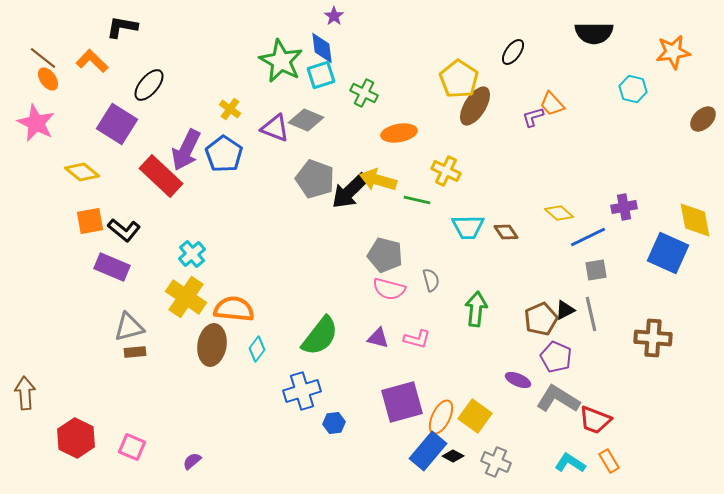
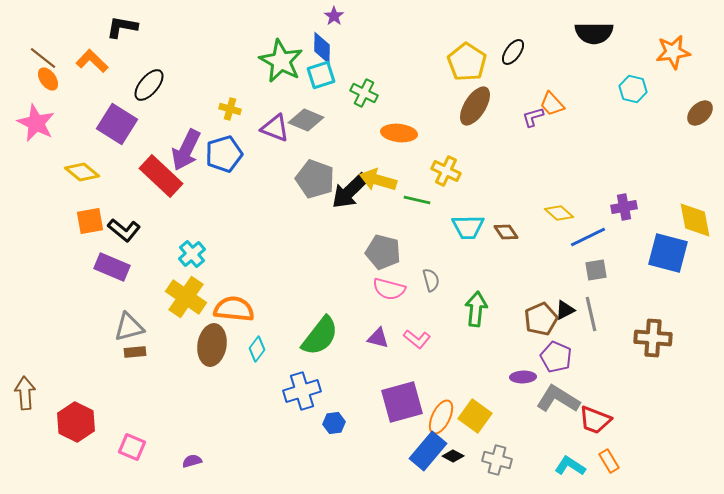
blue diamond at (322, 48): rotated 8 degrees clockwise
yellow pentagon at (459, 79): moved 8 px right, 17 px up
yellow cross at (230, 109): rotated 20 degrees counterclockwise
brown ellipse at (703, 119): moved 3 px left, 6 px up
orange ellipse at (399, 133): rotated 16 degrees clockwise
blue pentagon at (224, 154): rotated 21 degrees clockwise
blue square at (668, 253): rotated 9 degrees counterclockwise
gray pentagon at (385, 255): moved 2 px left, 3 px up
pink L-shape at (417, 339): rotated 24 degrees clockwise
purple ellipse at (518, 380): moved 5 px right, 3 px up; rotated 25 degrees counterclockwise
red hexagon at (76, 438): moved 16 px up
purple semicircle at (192, 461): rotated 24 degrees clockwise
gray cross at (496, 462): moved 1 px right, 2 px up; rotated 8 degrees counterclockwise
cyan L-shape at (570, 463): moved 3 px down
